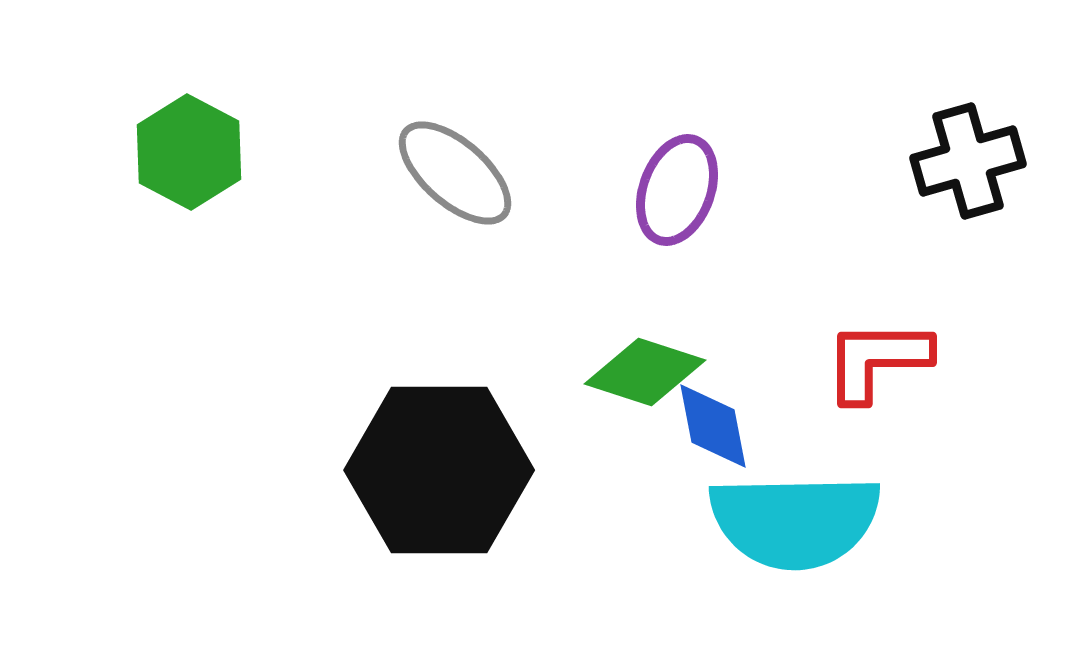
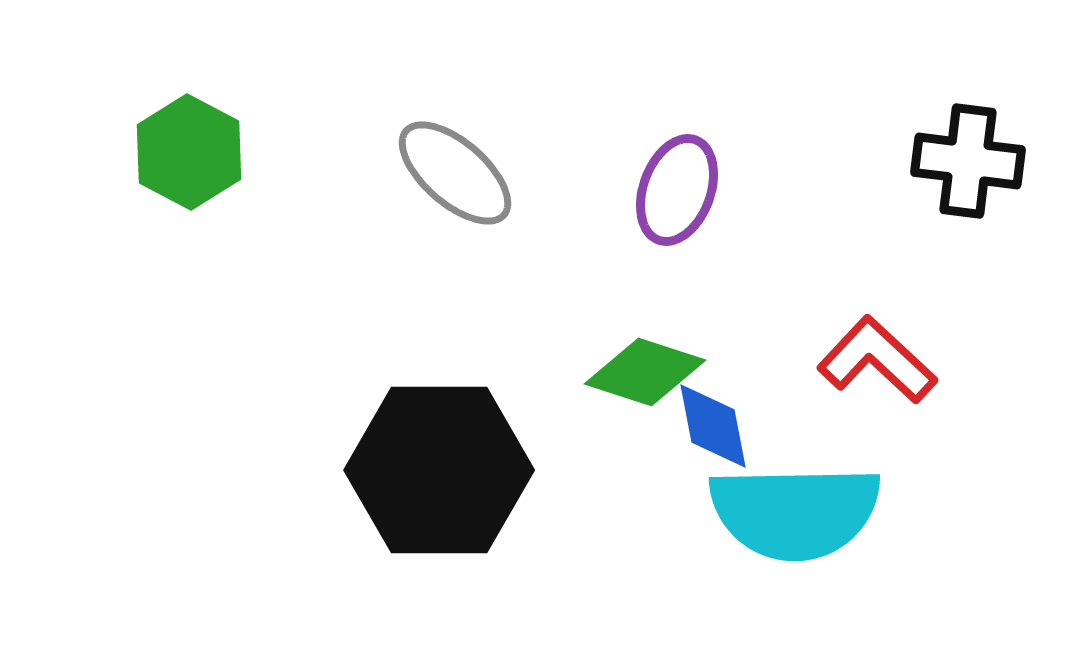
black cross: rotated 23 degrees clockwise
red L-shape: rotated 43 degrees clockwise
cyan semicircle: moved 9 px up
